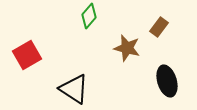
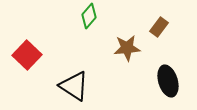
brown star: rotated 20 degrees counterclockwise
red square: rotated 16 degrees counterclockwise
black ellipse: moved 1 px right
black triangle: moved 3 px up
